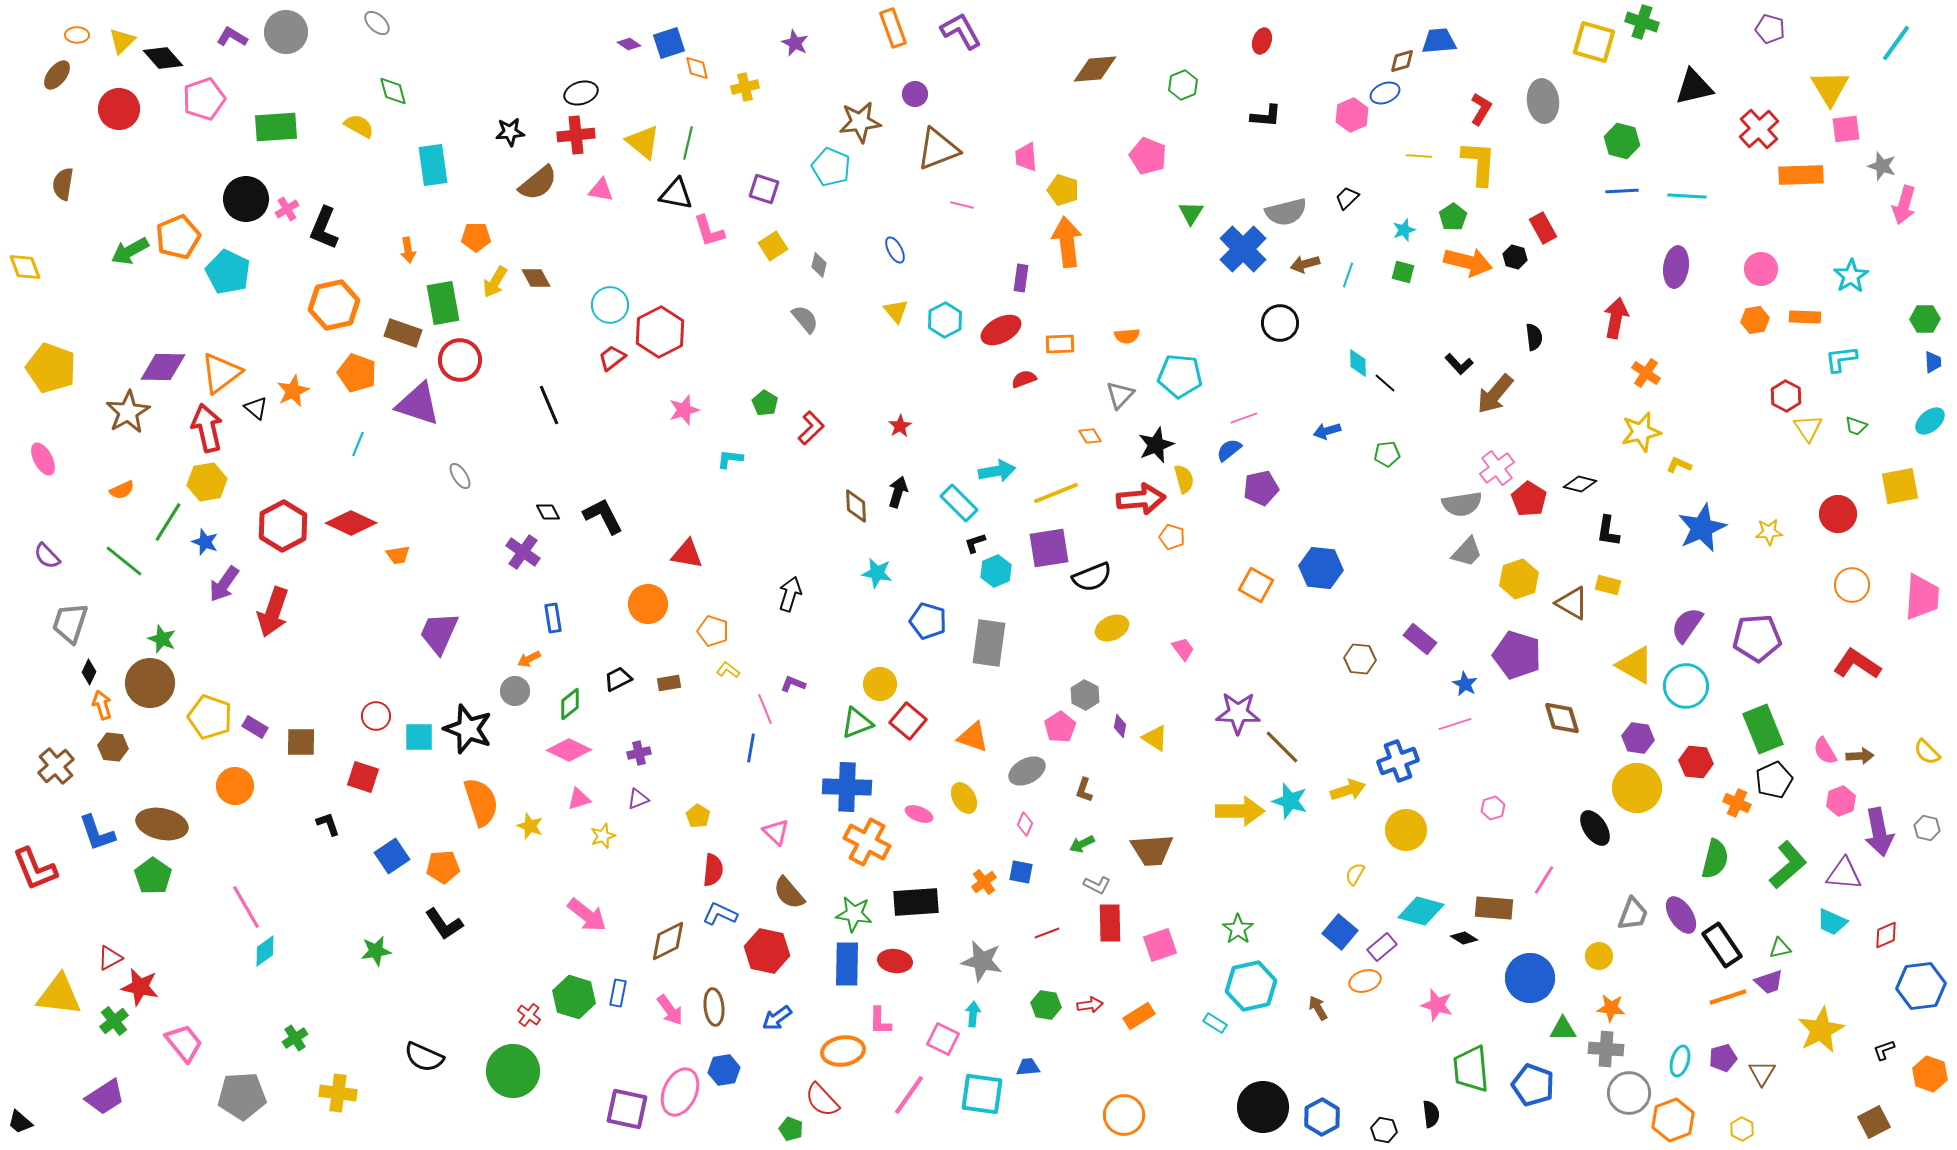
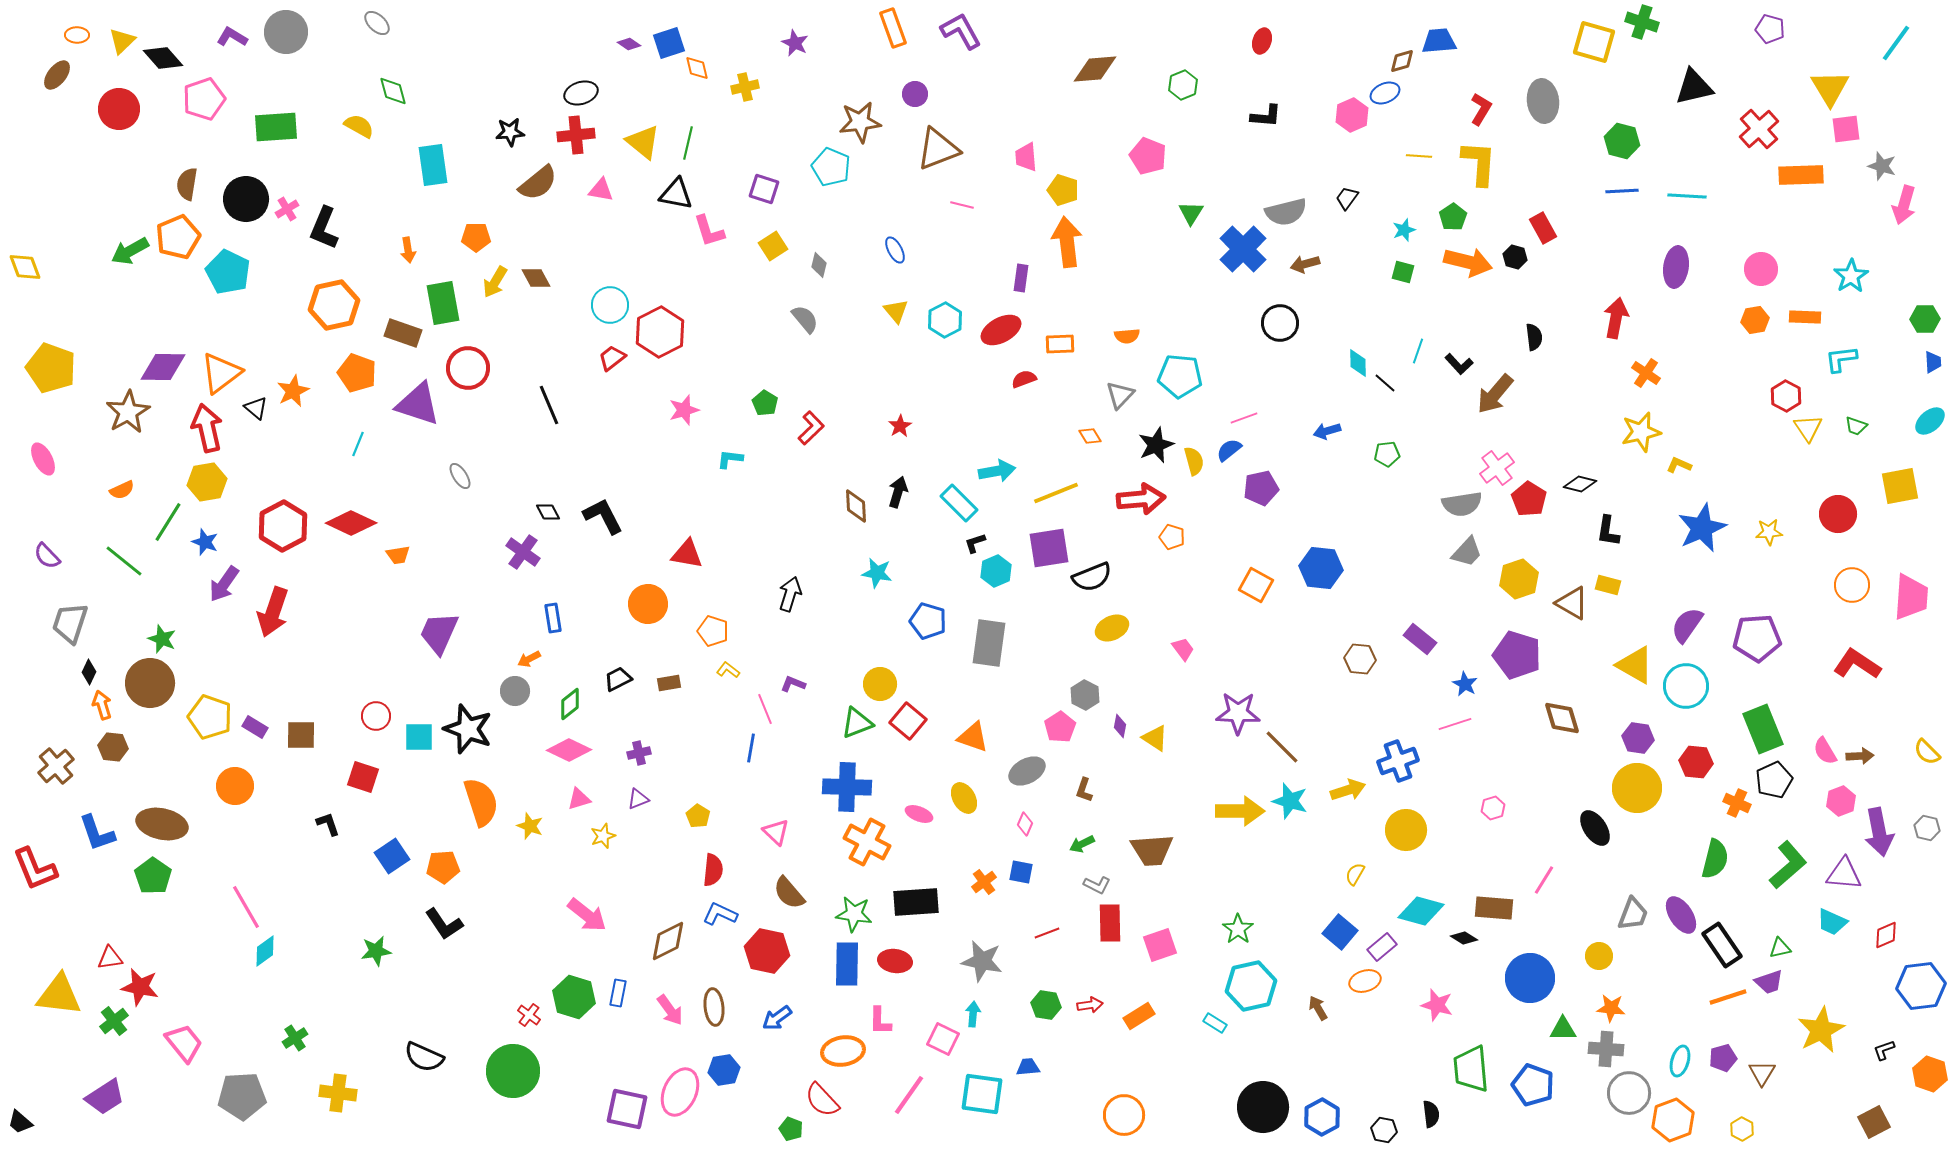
brown semicircle at (63, 184): moved 124 px right
black trapezoid at (1347, 198): rotated 10 degrees counterclockwise
cyan line at (1348, 275): moved 70 px right, 76 px down
red circle at (460, 360): moved 8 px right, 8 px down
yellow semicircle at (1184, 479): moved 10 px right, 18 px up
pink trapezoid at (1922, 597): moved 11 px left
brown square at (301, 742): moved 7 px up
red triangle at (110, 958): rotated 20 degrees clockwise
